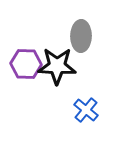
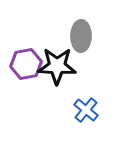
purple hexagon: rotated 12 degrees counterclockwise
